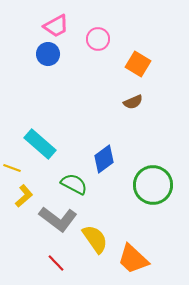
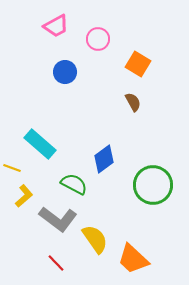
blue circle: moved 17 px right, 18 px down
brown semicircle: rotated 96 degrees counterclockwise
